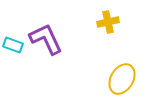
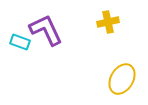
purple L-shape: moved 9 px up
cyan rectangle: moved 7 px right, 3 px up
